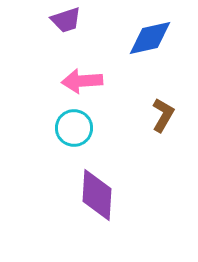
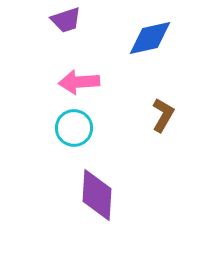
pink arrow: moved 3 px left, 1 px down
